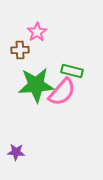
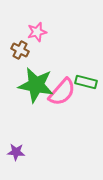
pink star: rotated 18 degrees clockwise
brown cross: rotated 30 degrees clockwise
green rectangle: moved 14 px right, 11 px down
green star: rotated 15 degrees clockwise
